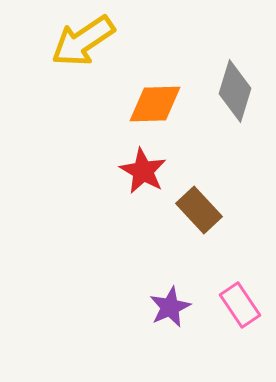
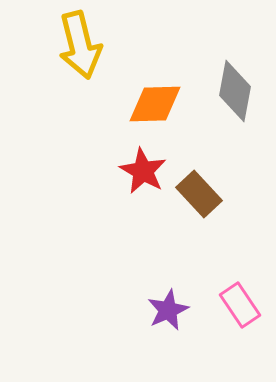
yellow arrow: moved 3 px left, 4 px down; rotated 70 degrees counterclockwise
gray diamond: rotated 6 degrees counterclockwise
brown rectangle: moved 16 px up
purple star: moved 2 px left, 3 px down
